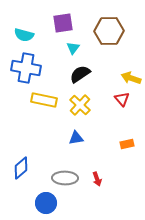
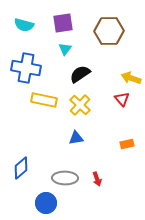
cyan semicircle: moved 10 px up
cyan triangle: moved 8 px left, 1 px down
